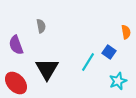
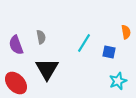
gray semicircle: moved 11 px down
blue square: rotated 24 degrees counterclockwise
cyan line: moved 4 px left, 19 px up
